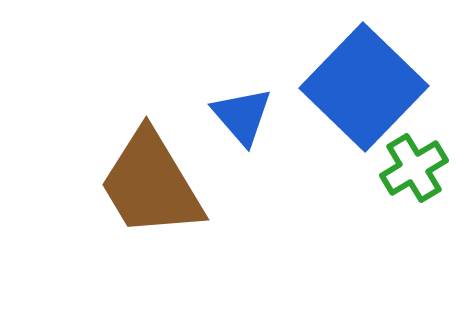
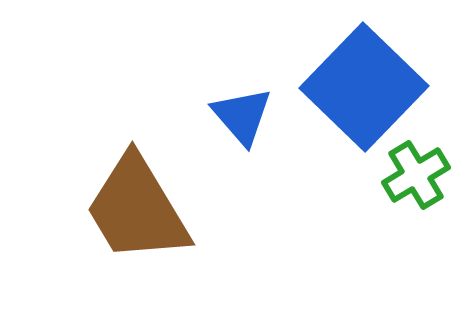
green cross: moved 2 px right, 7 px down
brown trapezoid: moved 14 px left, 25 px down
